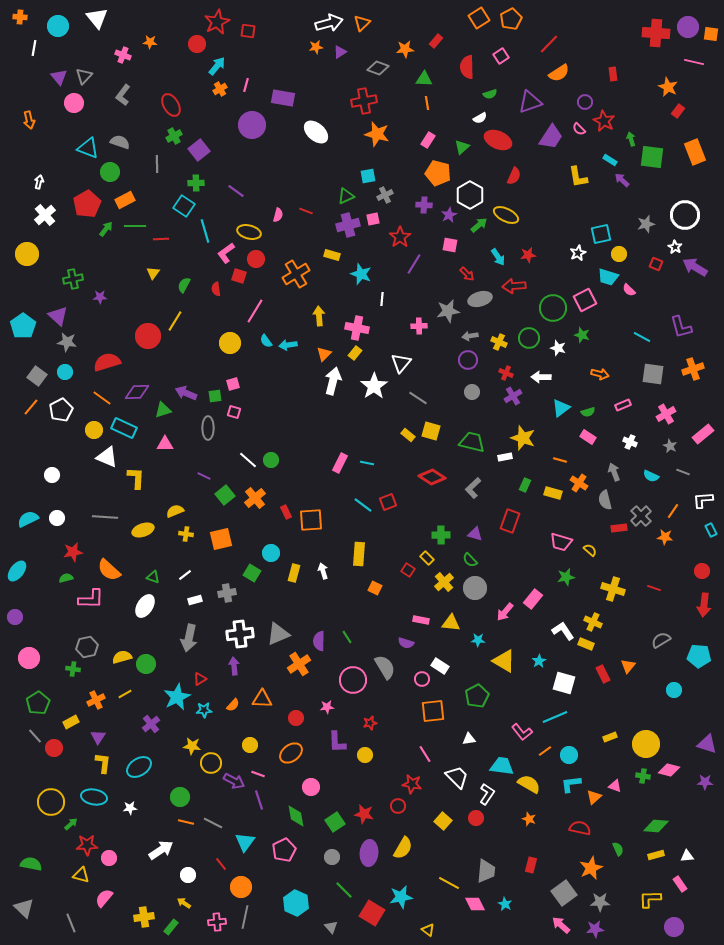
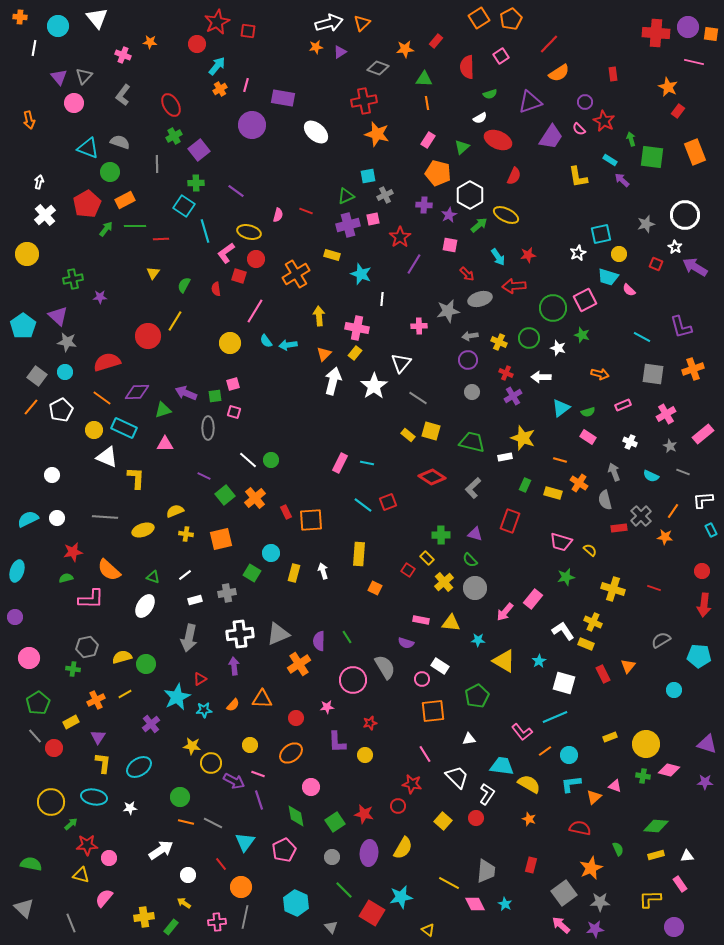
cyan ellipse at (17, 571): rotated 20 degrees counterclockwise
